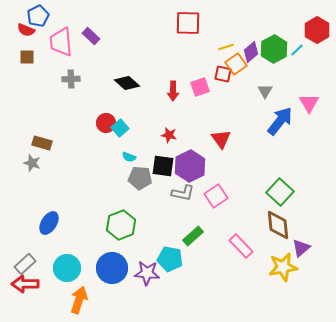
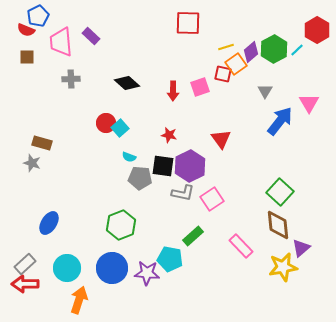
pink square at (216, 196): moved 4 px left, 3 px down
